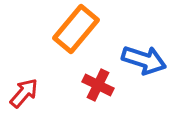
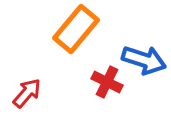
red cross: moved 9 px right, 3 px up
red arrow: moved 3 px right
